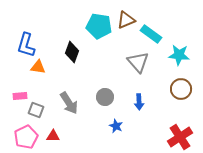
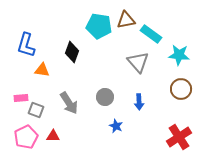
brown triangle: rotated 12 degrees clockwise
orange triangle: moved 4 px right, 3 px down
pink rectangle: moved 1 px right, 2 px down
red cross: moved 1 px left
